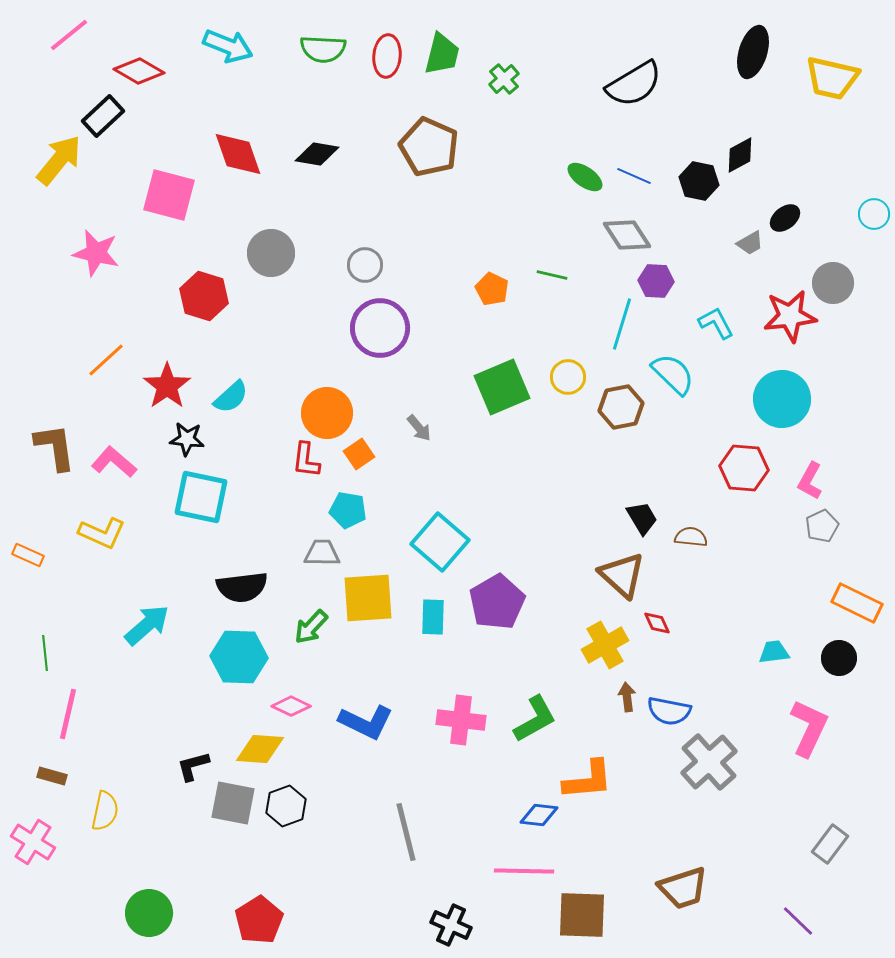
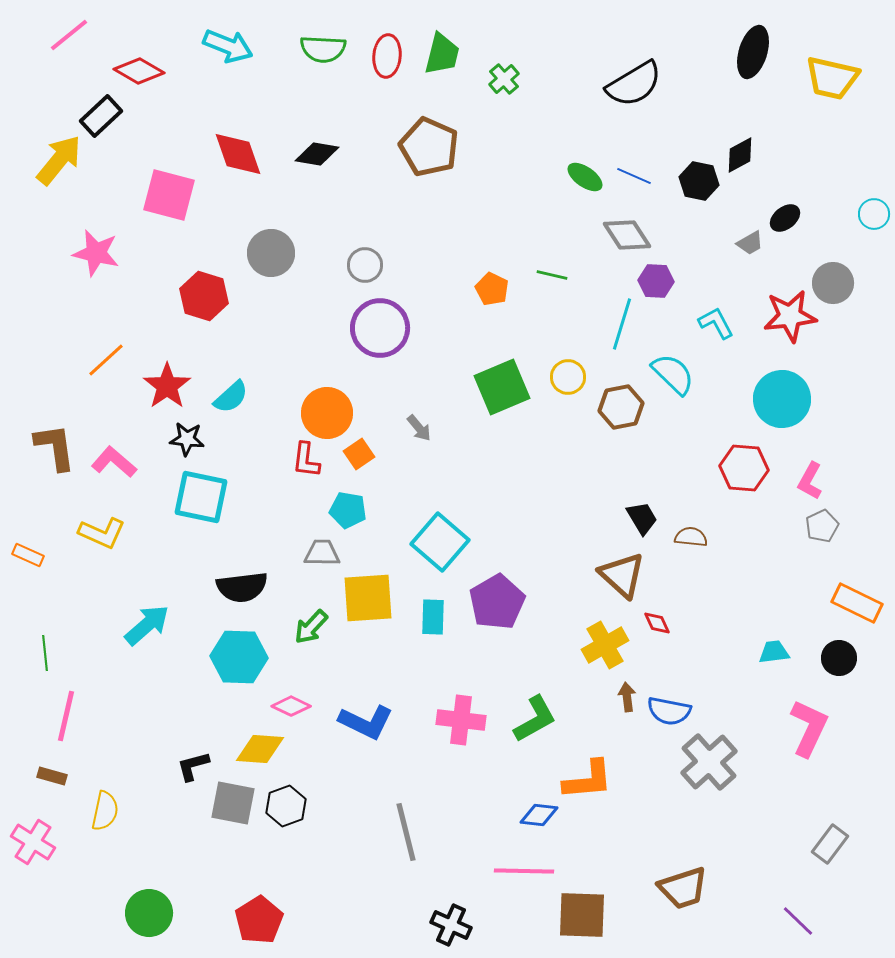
black rectangle at (103, 116): moved 2 px left
pink line at (68, 714): moved 2 px left, 2 px down
